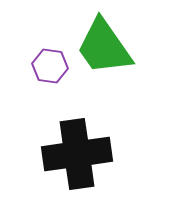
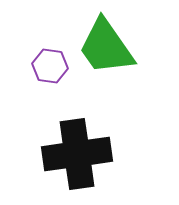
green trapezoid: moved 2 px right
